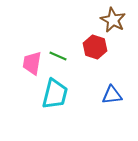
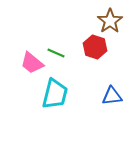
brown star: moved 3 px left, 1 px down; rotated 10 degrees clockwise
green line: moved 2 px left, 3 px up
pink trapezoid: rotated 60 degrees counterclockwise
blue triangle: moved 1 px down
